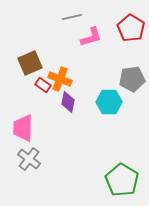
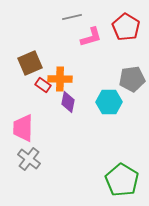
red pentagon: moved 5 px left, 1 px up
orange cross: rotated 20 degrees counterclockwise
